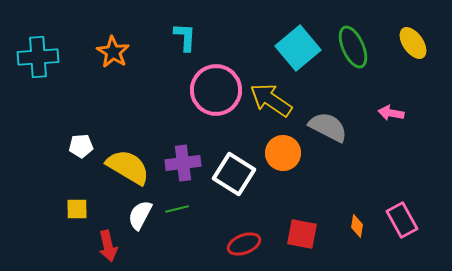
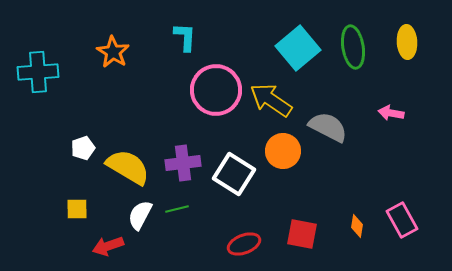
yellow ellipse: moved 6 px left, 1 px up; rotated 32 degrees clockwise
green ellipse: rotated 15 degrees clockwise
cyan cross: moved 15 px down
white pentagon: moved 2 px right, 2 px down; rotated 15 degrees counterclockwise
orange circle: moved 2 px up
red arrow: rotated 84 degrees clockwise
